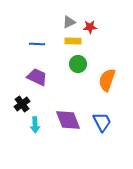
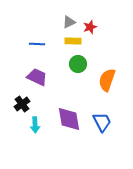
red star: rotated 16 degrees counterclockwise
purple diamond: moved 1 px right, 1 px up; rotated 12 degrees clockwise
